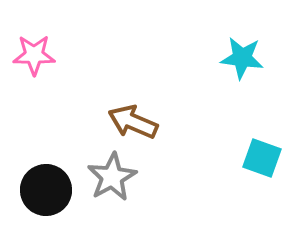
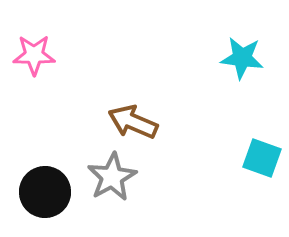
black circle: moved 1 px left, 2 px down
